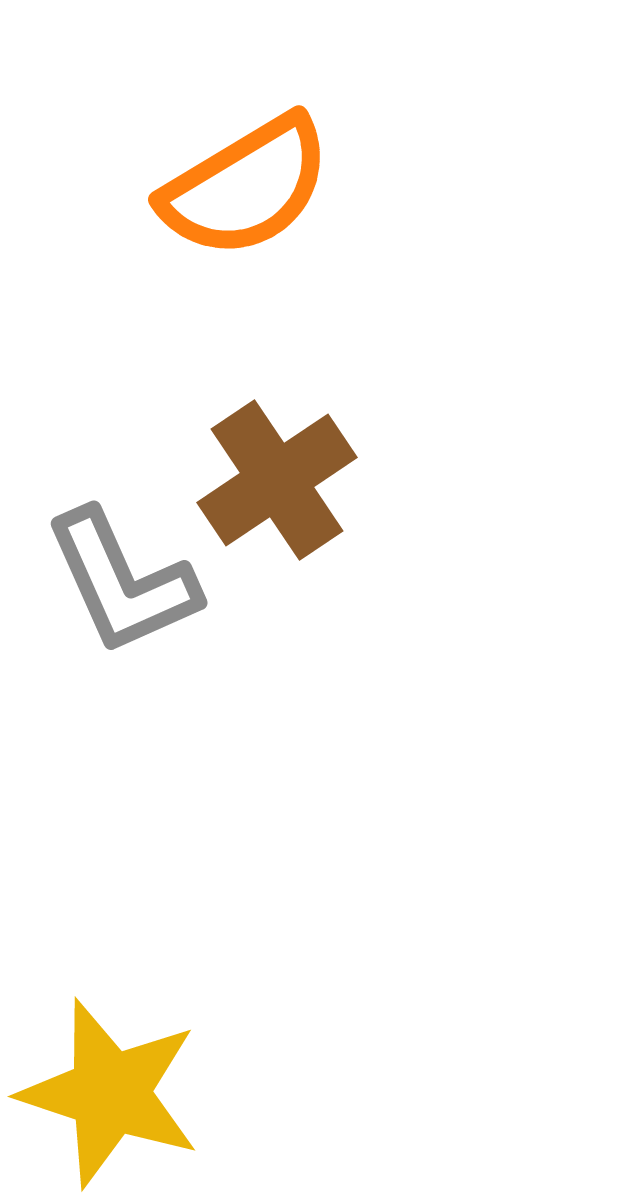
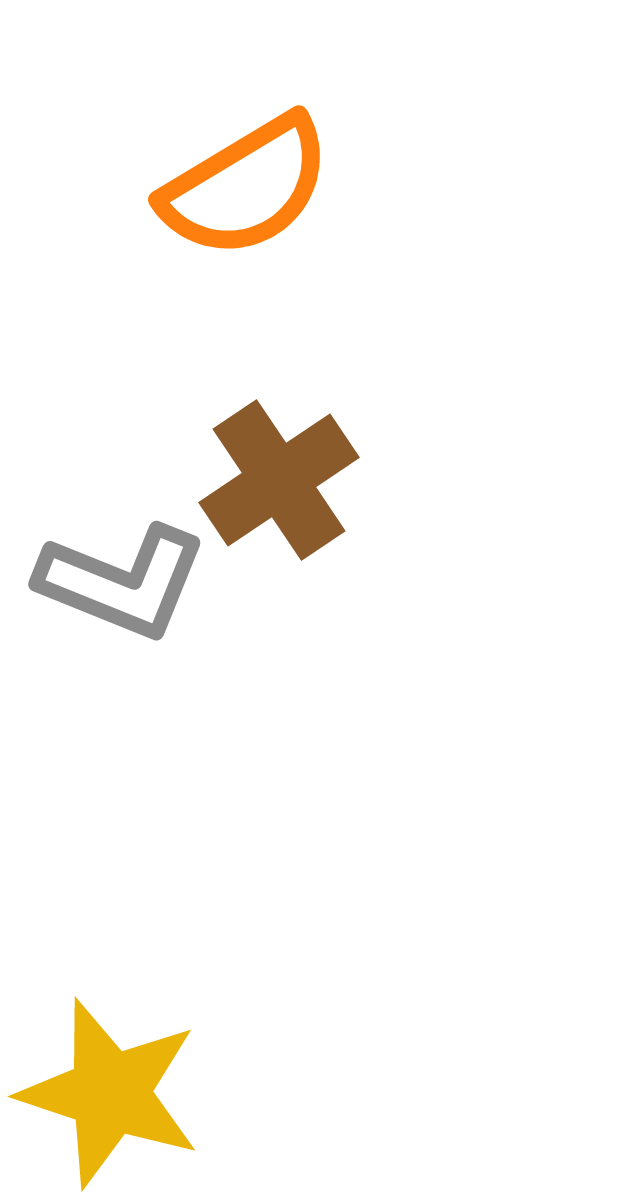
brown cross: moved 2 px right
gray L-shape: rotated 44 degrees counterclockwise
